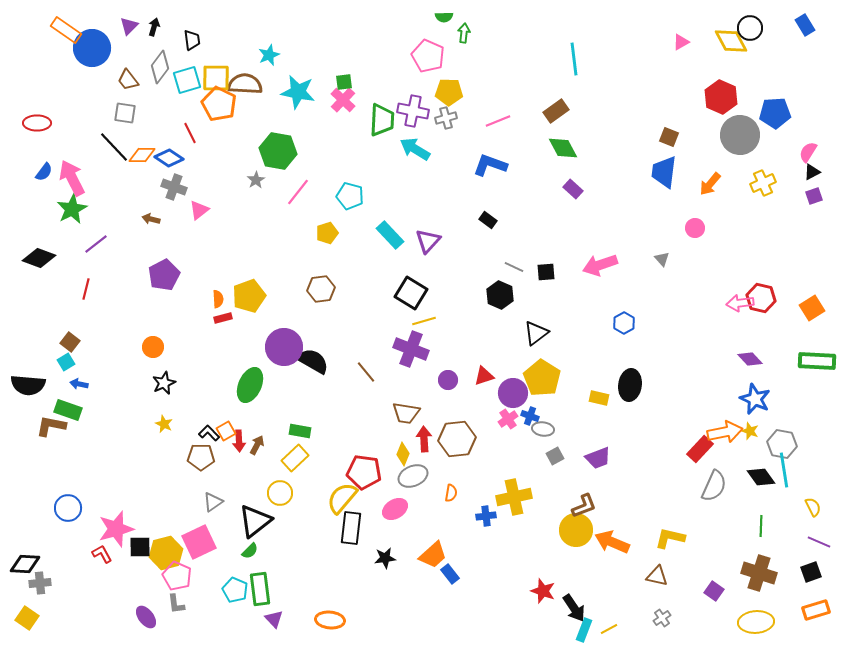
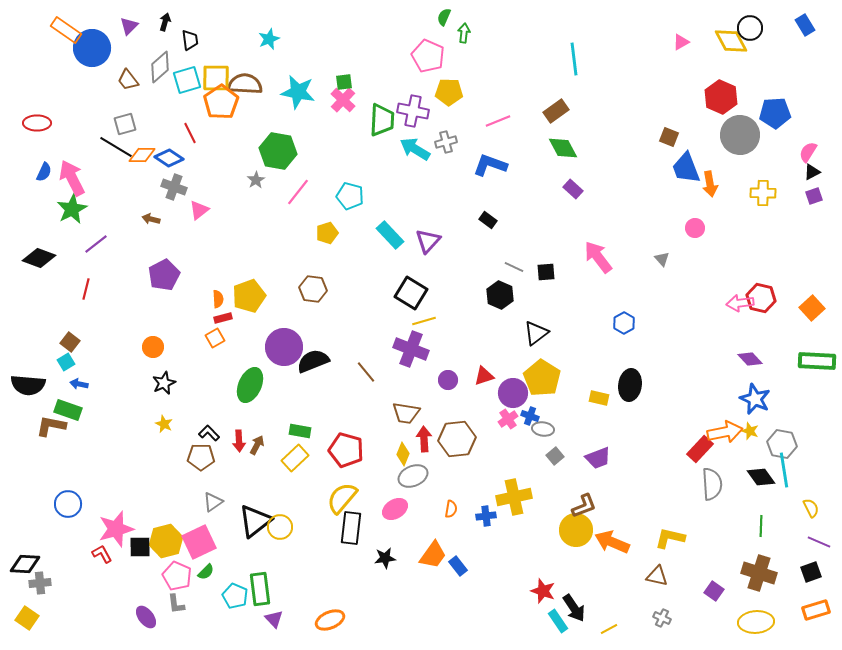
green semicircle at (444, 17): rotated 114 degrees clockwise
black arrow at (154, 27): moved 11 px right, 5 px up
black trapezoid at (192, 40): moved 2 px left
cyan star at (269, 55): moved 16 px up
gray diamond at (160, 67): rotated 12 degrees clockwise
orange pentagon at (219, 104): moved 2 px right, 2 px up; rotated 12 degrees clockwise
gray square at (125, 113): moved 11 px down; rotated 25 degrees counterclockwise
gray cross at (446, 118): moved 24 px down
black line at (114, 147): moved 2 px right; rotated 16 degrees counterclockwise
blue semicircle at (44, 172): rotated 12 degrees counterclockwise
blue trapezoid at (664, 172): moved 22 px right, 4 px up; rotated 28 degrees counterclockwise
yellow cross at (763, 183): moved 10 px down; rotated 25 degrees clockwise
orange arrow at (710, 184): rotated 50 degrees counterclockwise
pink arrow at (600, 265): moved 2 px left, 8 px up; rotated 72 degrees clockwise
brown hexagon at (321, 289): moved 8 px left; rotated 16 degrees clockwise
orange square at (812, 308): rotated 10 degrees counterclockwise
black semicircle at (313, 361): rotated 52 degrees counterclockwise
orange square at (226, 431): moved 11 px left, 93 px up
gray square at (555, 456): rotated 12 degrees counterclockwise
red pentagon at (364, 472): moved 18 px left, 22 px up; rotated 8 degrees clockwise
gray semicircle at (714, 486): moved 2 px left, 2 px up; rotated 28 degrees counterclockwise
yellow circle at (280, 493): moved 34 px down
orange semicircle at (451, 493): moved 16 px down
yellow semicircle at (813, 507): moved 2 px left, 1 px down
blue circle at (68, 508): moved 4 px up
green semicircle at (250, 551): moved 44 px left, 21 px down
yellow hexagon at (166, 553): moved 12 px up
orange trapezoid at (433, 555): rotated 12 degrees counterclockwise
blue rectangle at (450, 574): moved 8 px right, 8 px up
cyan pentagon at (235, 590): moved 6 px down
gray cross at (662, 618): rotated 30 degrees counterclockwise
orange ellipse at (330, 620): rotated 28 degrees counterclockwise
cyan rectangle at (584, 630): moved 26 px left, 9 px up; rotated 55 degrees counterclockwise
